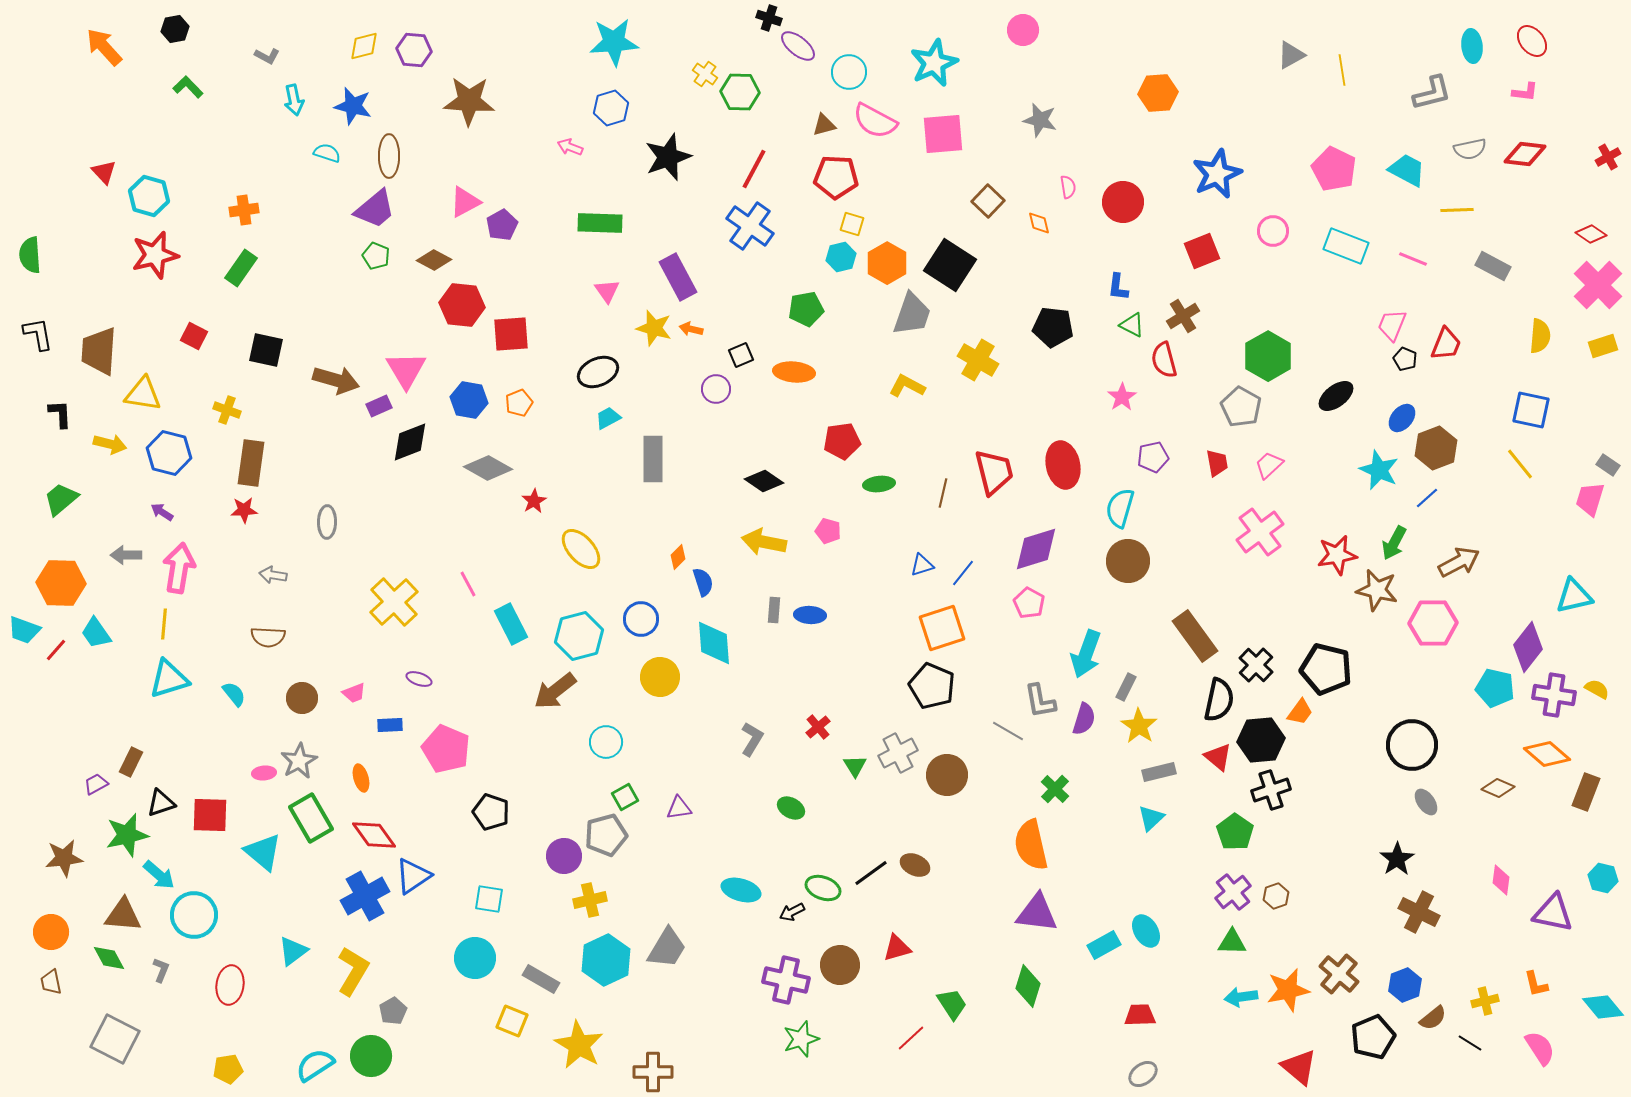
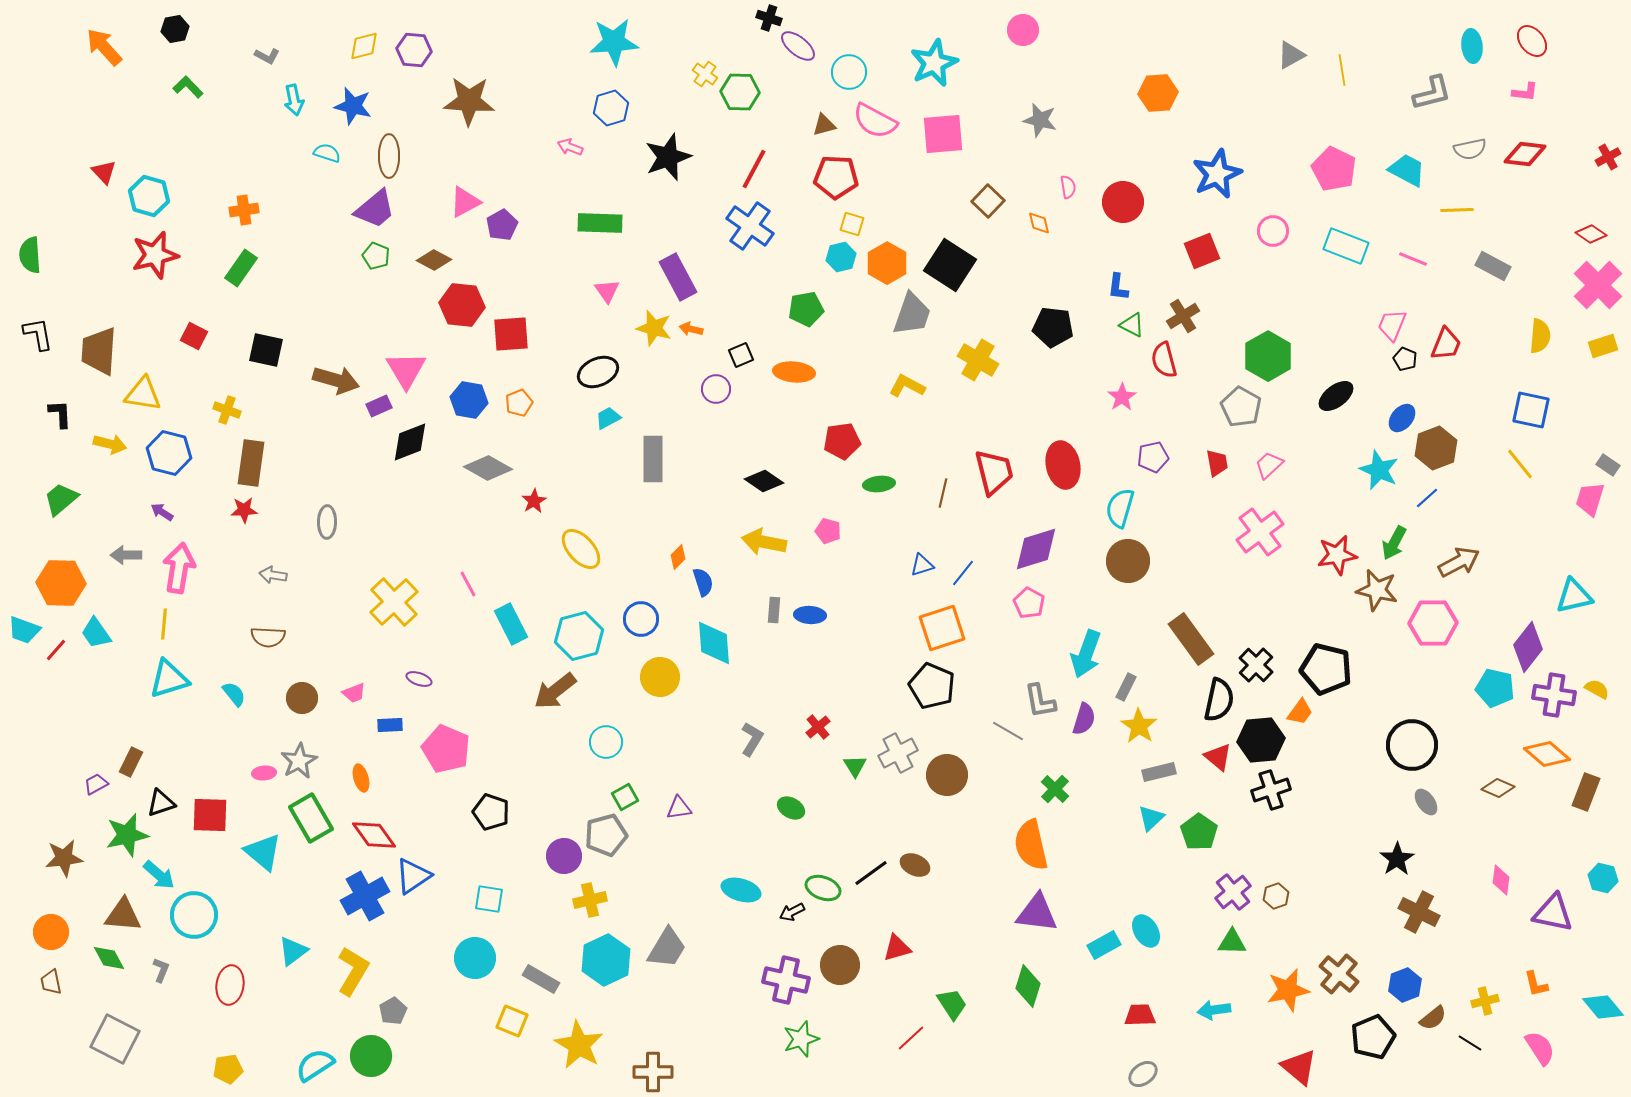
brown rectangle at (1195, 636): moved 4 px left, 3 px down
green pentagon at (1235, 832): moved 36 px left
cyan arrow at (1241, 997): moved 27 px left, 13 px down
